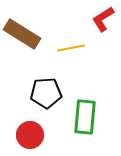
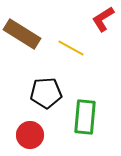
yellow line: rotated 40 degrees clockwise
